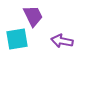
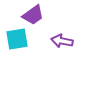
purple trapezoid: moved 1 px up; rotated 80 degrees clockwise
